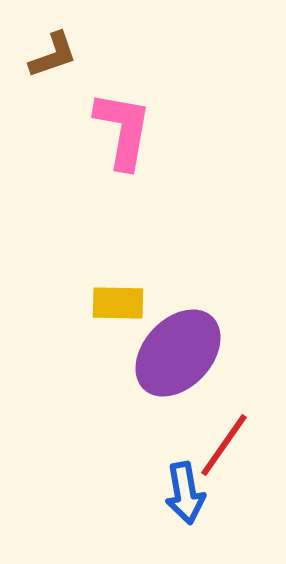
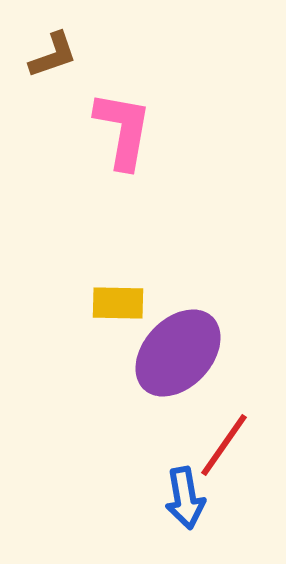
blue arrow: moved 5 px down
